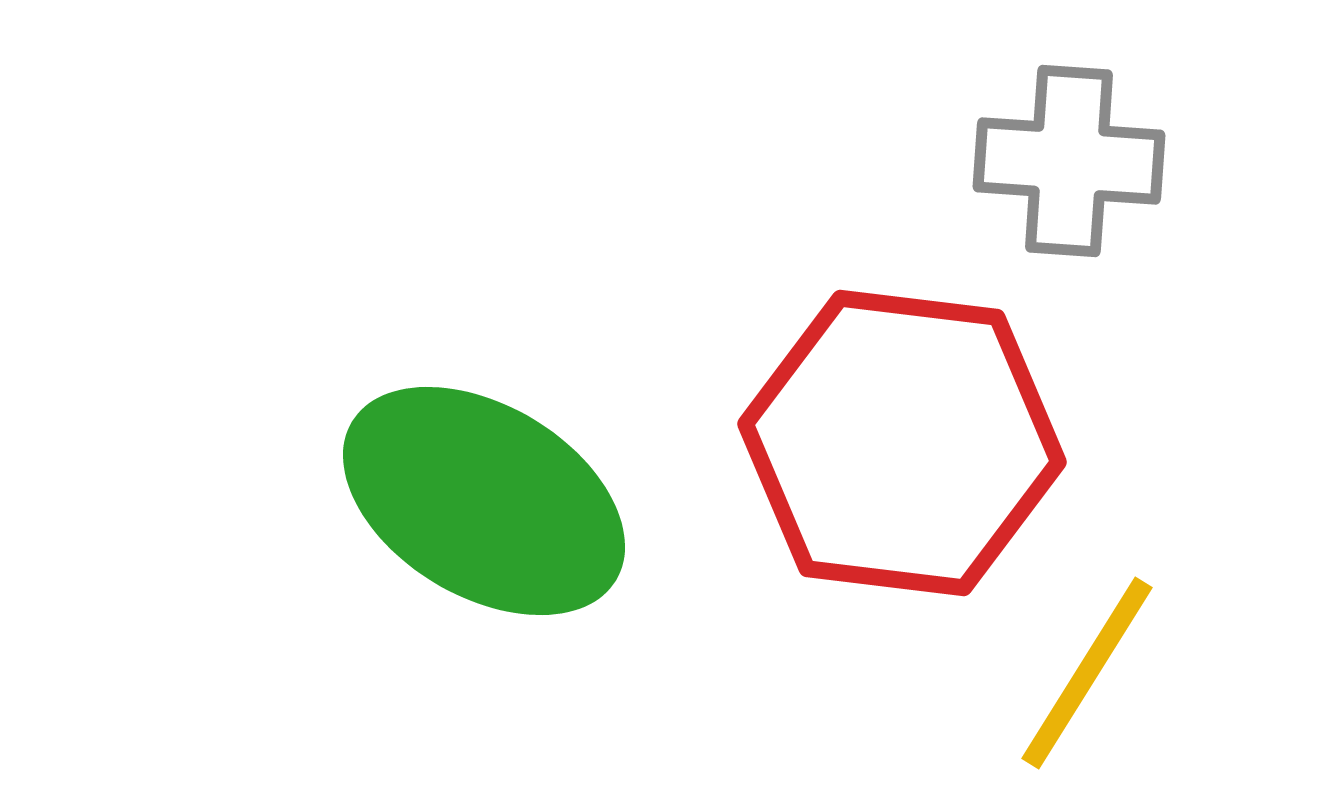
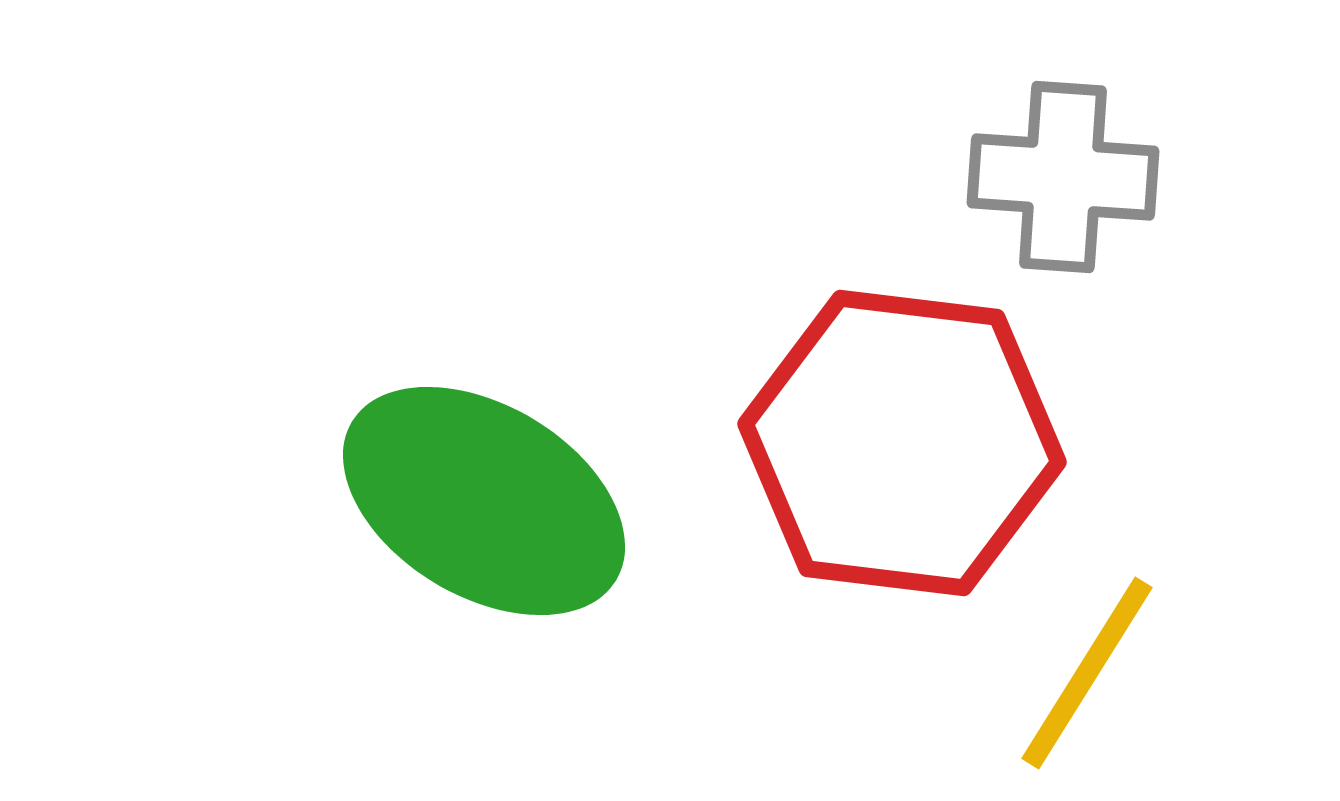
gray cross: moved 6 px left, 16 px down
